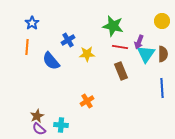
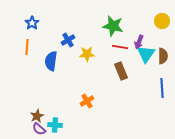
brown semicircle: moved 2 px down
blue semicircle: rotated 48 degrees clockwise
cyan cross: moved 6 px left
